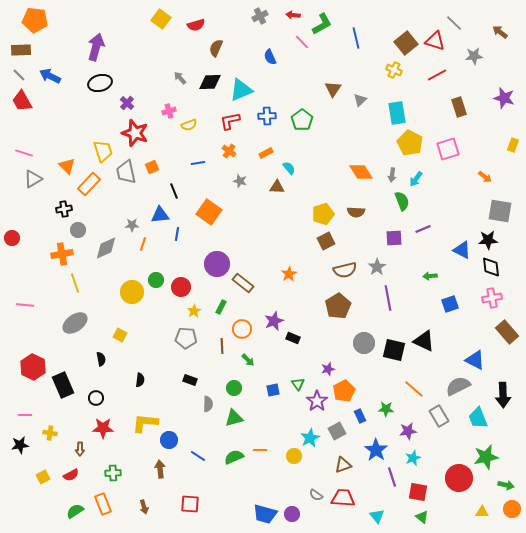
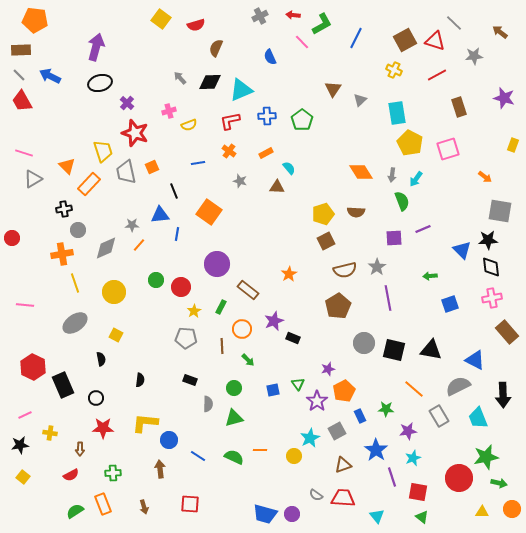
blue line at (356, 38): rotated 40 degrees clockwise
brown square at (406, 43): moved 1 px left, 3 px up; rotated 10 degrees clockwise
orange line at (143, 244): moved 4 px left, 1 px down; rotated 24 degrees clockwise
blue triangle at (462, 250): rotated 18 degrees clockwise
brown rectangle at (243, 283): moved 5 px right, 7 px down
yellow circle at (132, 292): moved 18 px left
yellow square at (120, 335): moved 4 px left
black triangle at (424, 341): moved 7 px right, 9 px down; rotated 15 degrees counterclockwise
pink line at (25, 415): rotated 24 degrees counterclockwise
green semicircle at (234, 457): rotated 48 degrees clockwise
yellow square at (43, 477): moved 20 px left; rotated 24 degrees counterclockwise
green arrow at (506, 485): moved 7 px left, 2 px up
